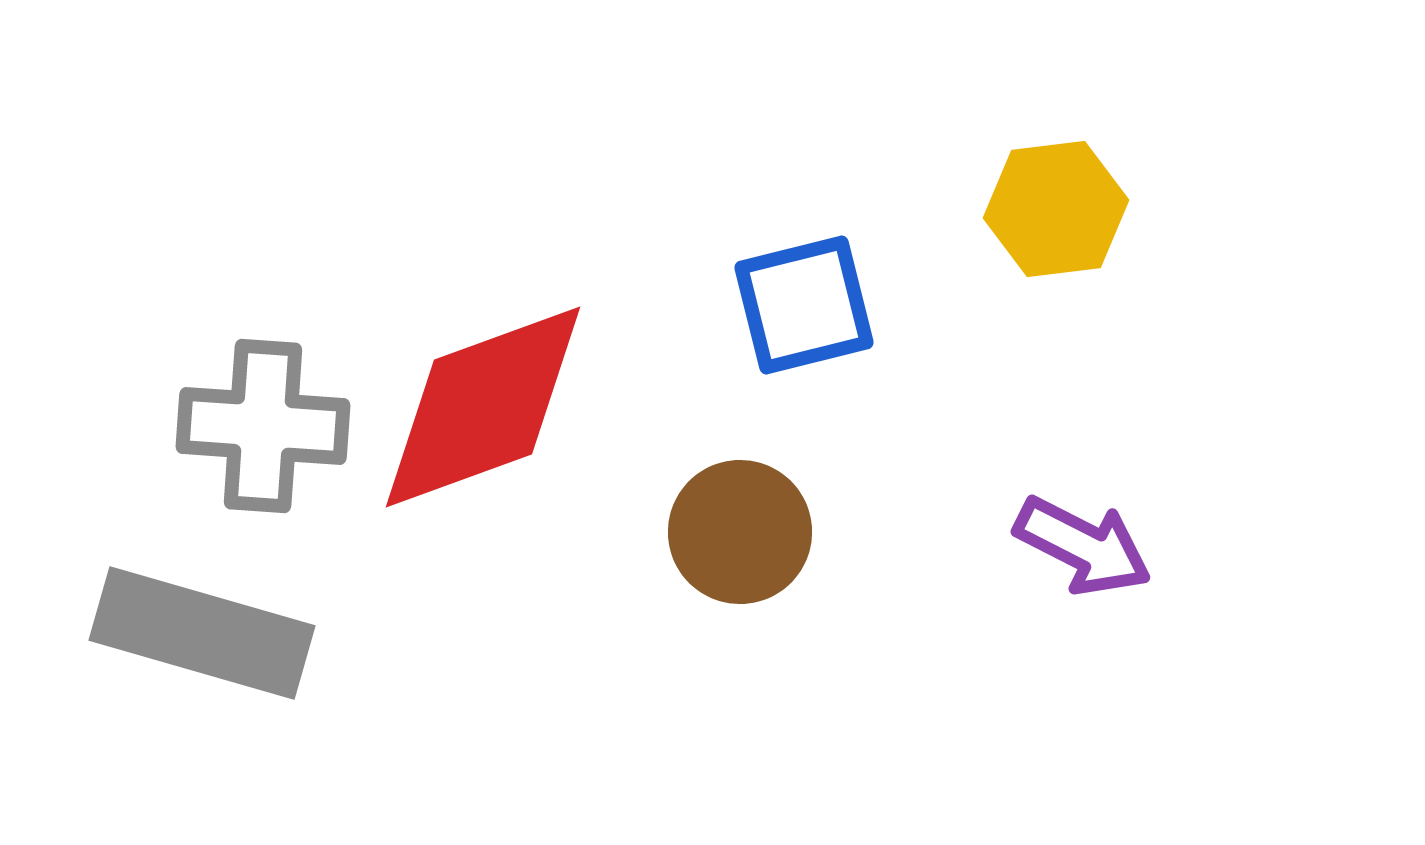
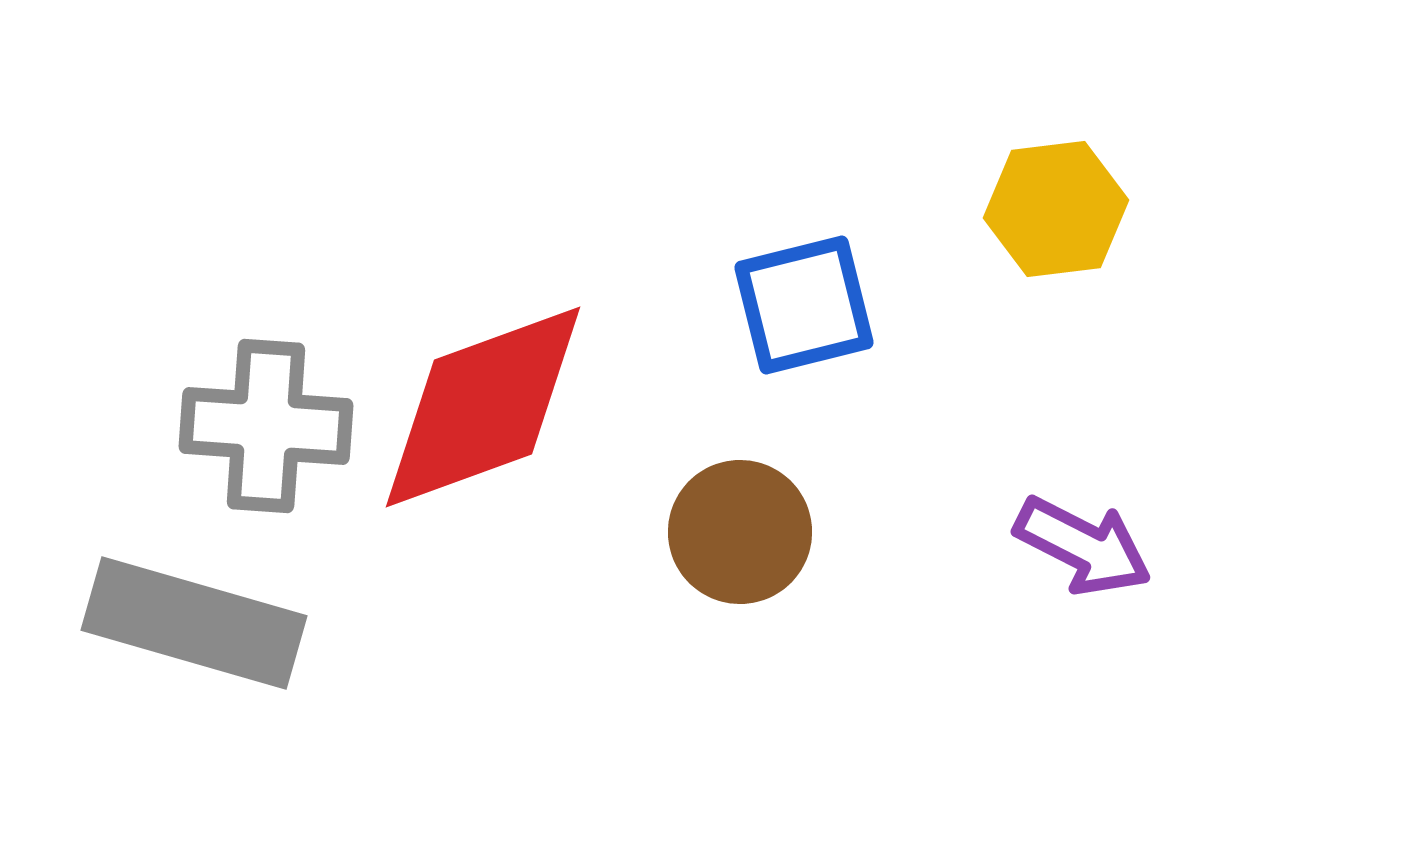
gray cross: moved 3 px right
gray rectangle: moved 8 px left, 10 px up
